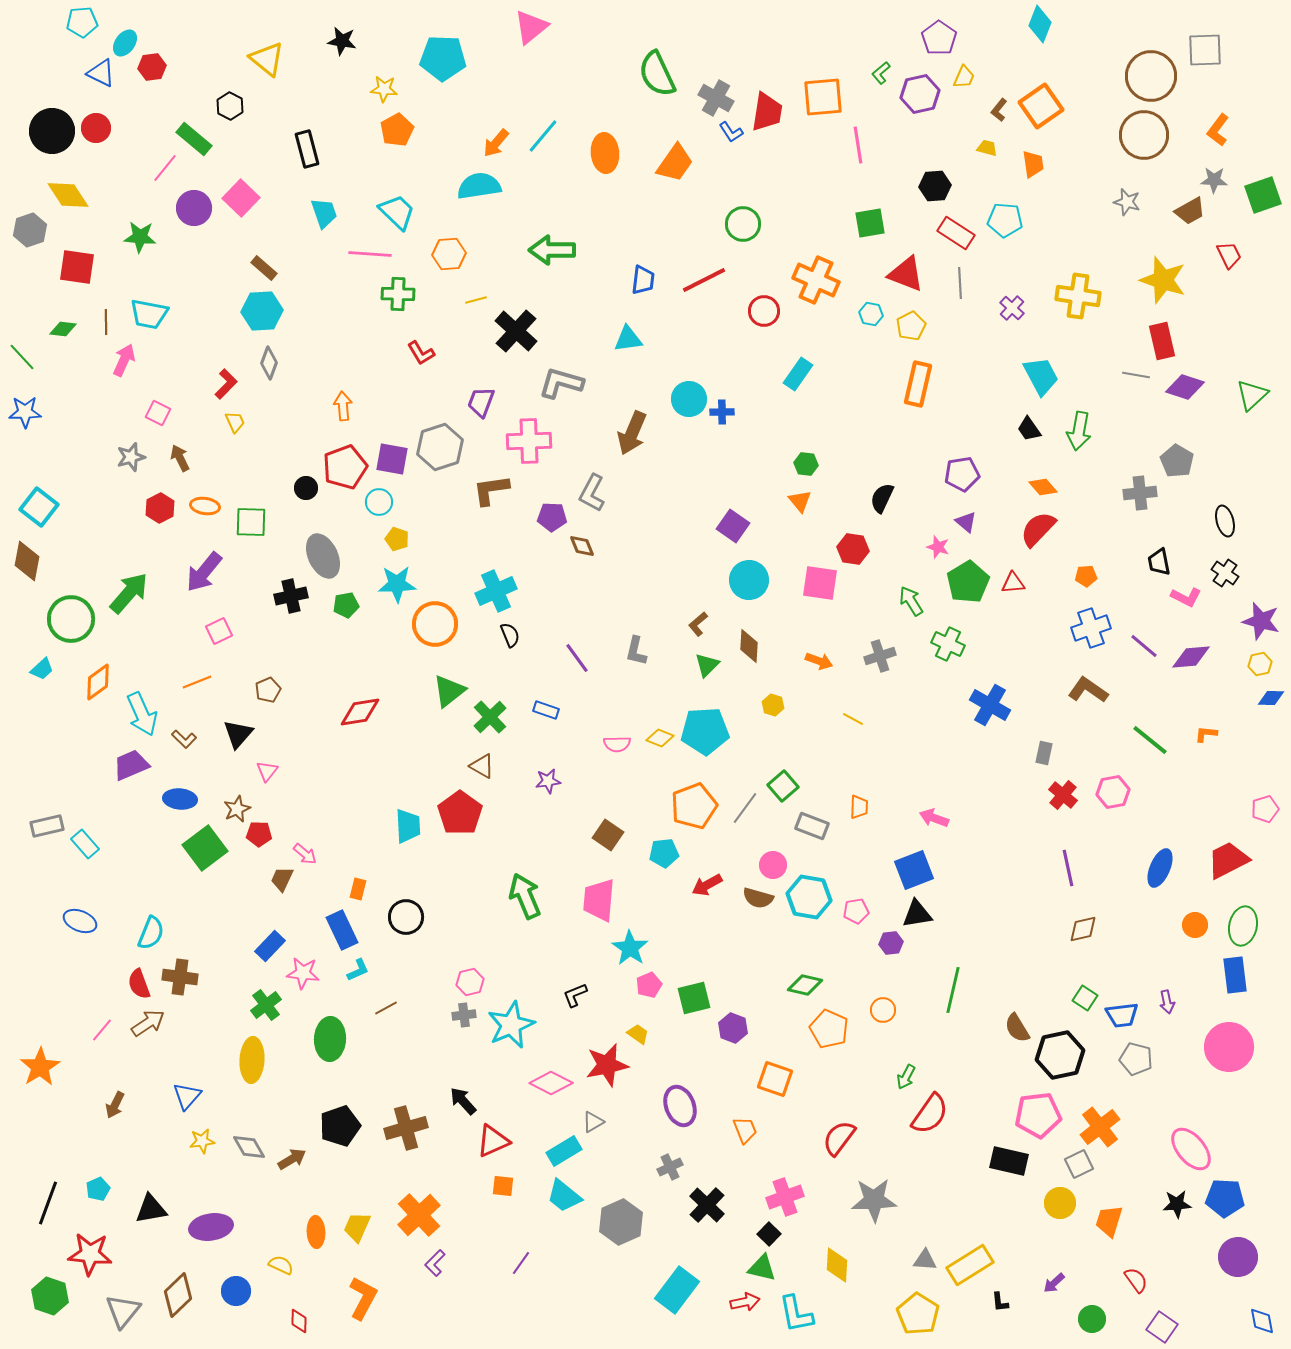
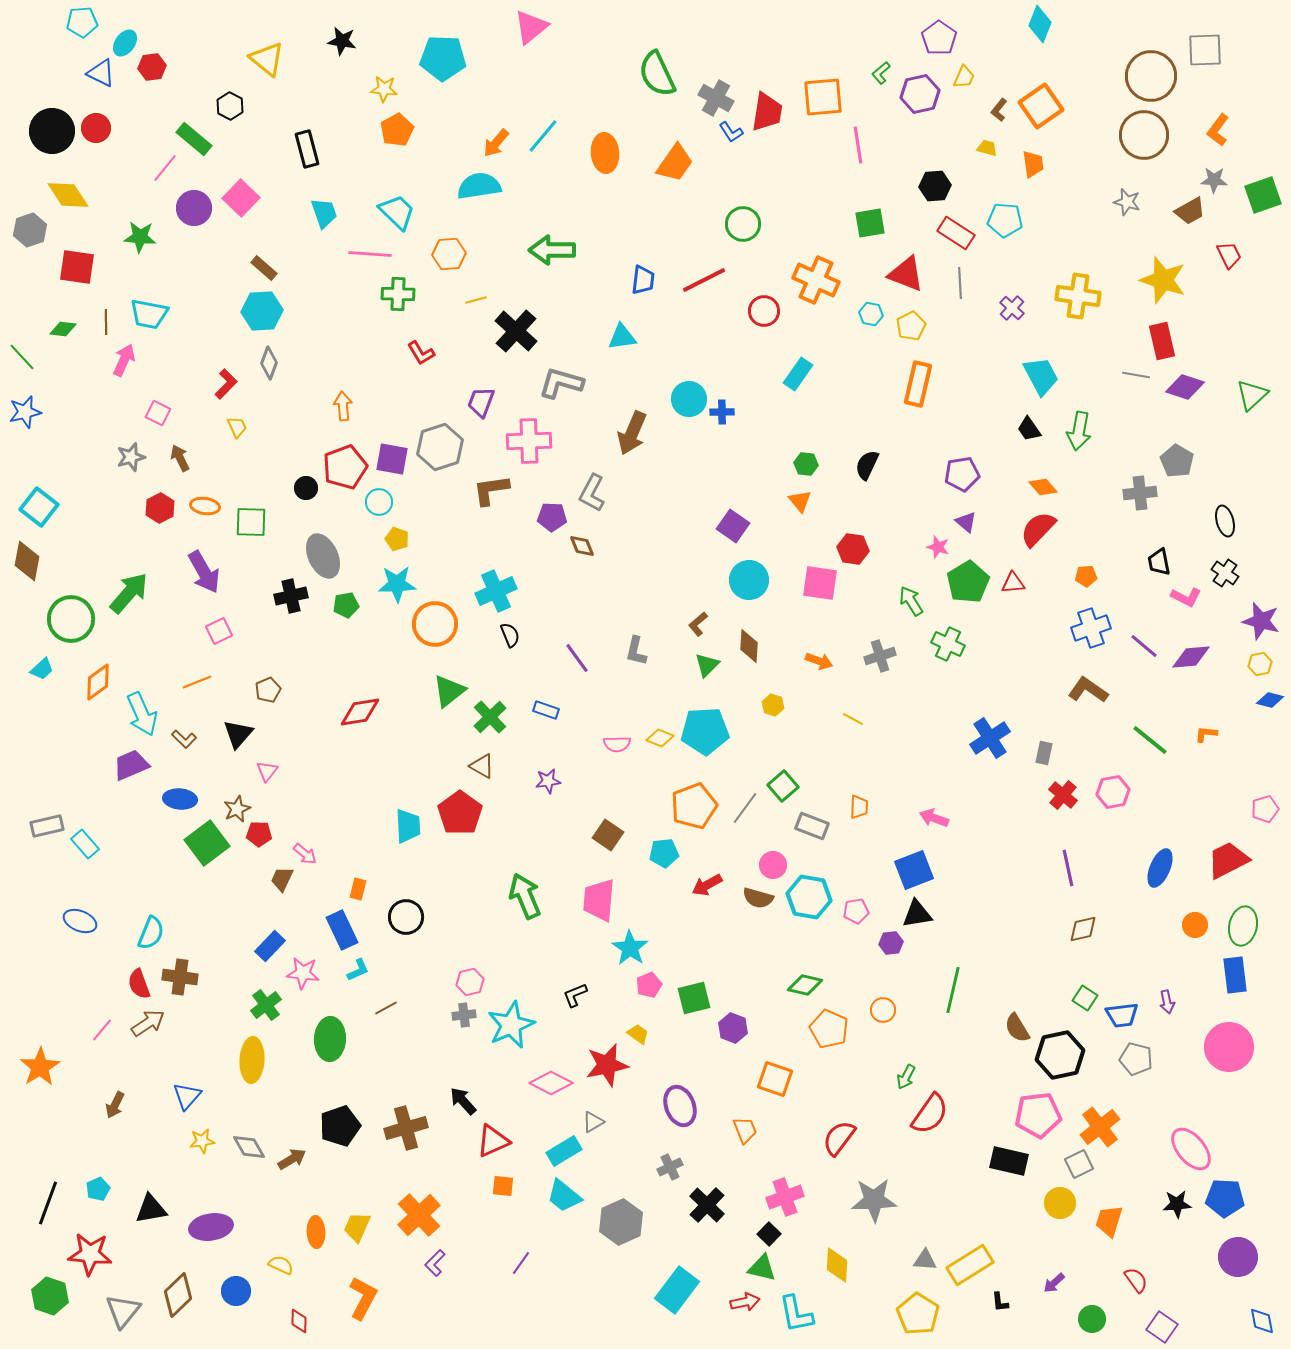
cyan triangle at (628, 339): moved 6 px left, 2 px up
blue star at (25, 412): rotated 12 degrees counterclockwise
yellow trapezoid at (235, 422): moved 2 px right, 5 px down
black semicircle at (882, 498): moved 15 px left, 33 px up
purple arrow at (204, 572): rotated 69 degrees counterclockwise
blue diamond at (1271, 698): moved 1 px left, 2 px down; rotated 12 degrees clockwise
blue cross at (990, 705): moved 33 px down; rotated 27 degrees clockwise
green square at (205, 848): moved 2 px right, 5 px up
